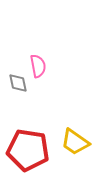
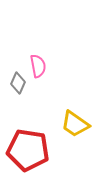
gray diamond: rotated 35 degrees clockwise
yellow trapezoid: moved 18 px up
